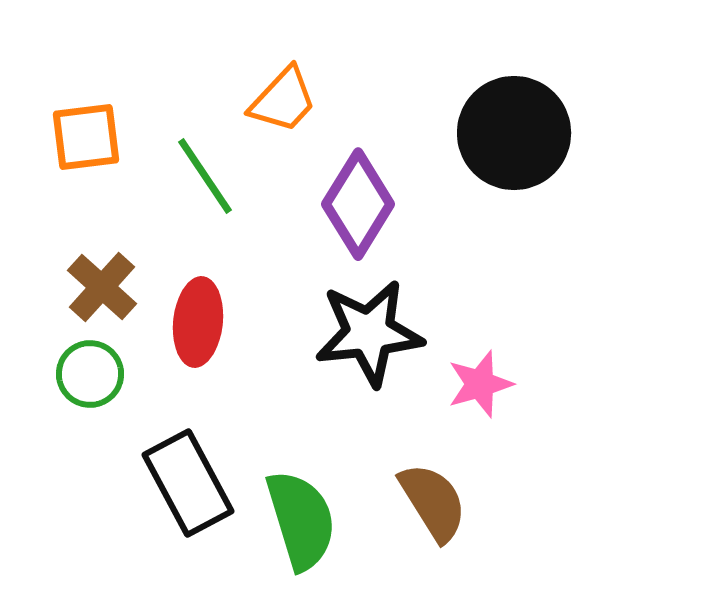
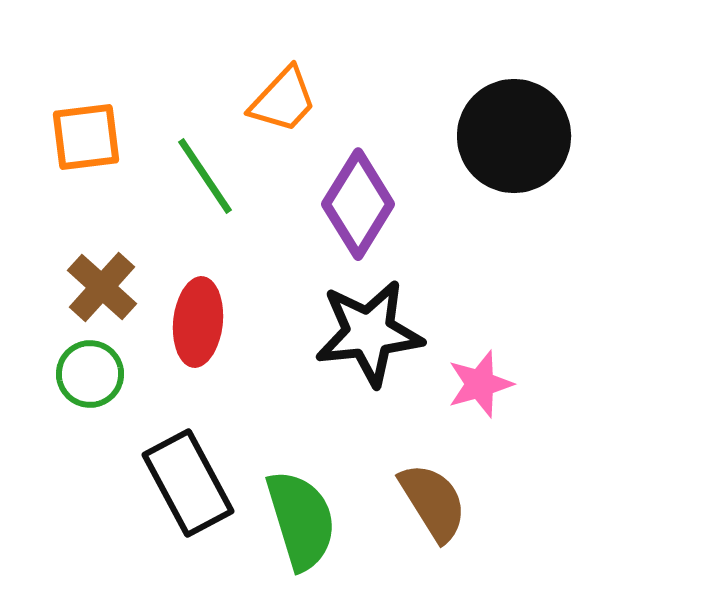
black circle: moved 3 px down
